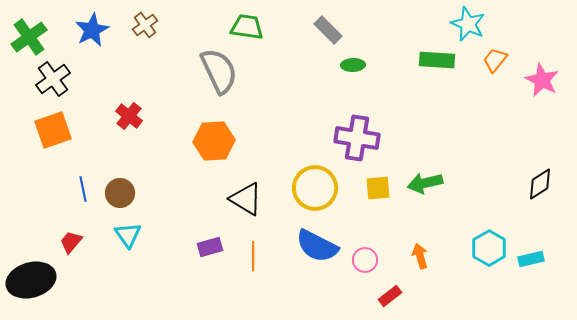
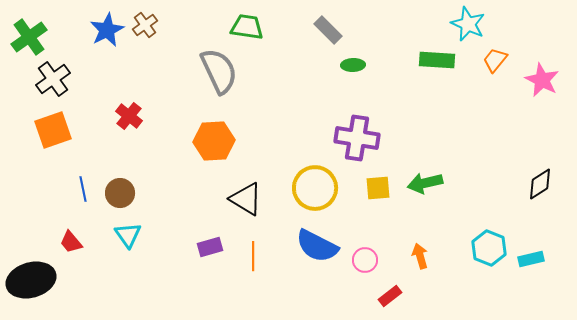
blue star: moved 15 px right
red trapezoid: rotated 80 degrees counterclockwise
cyan hexagon: rotated 8 degrees counterclockwise
